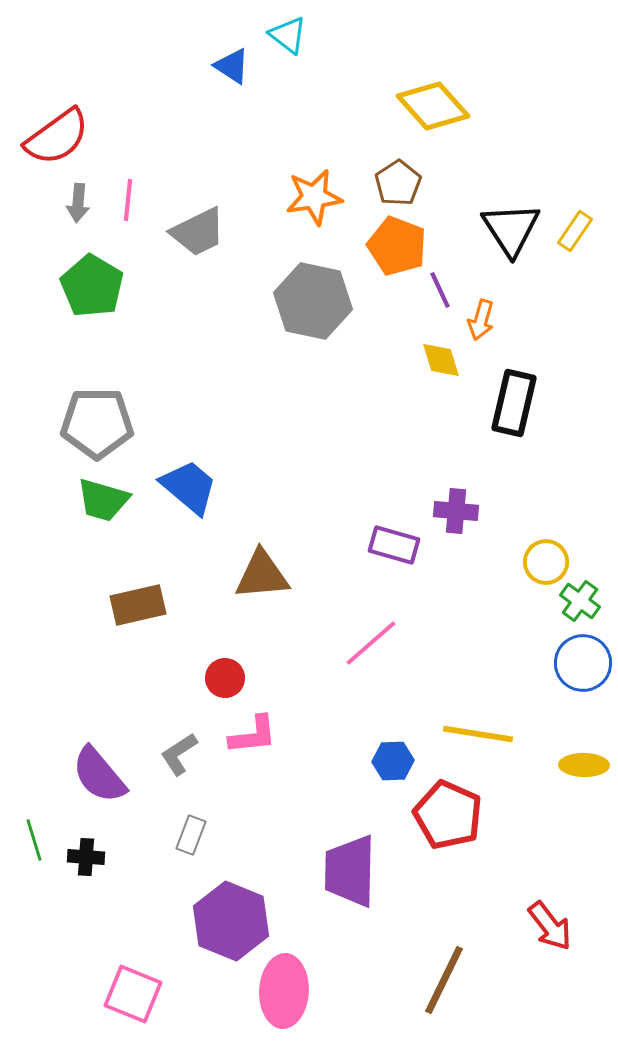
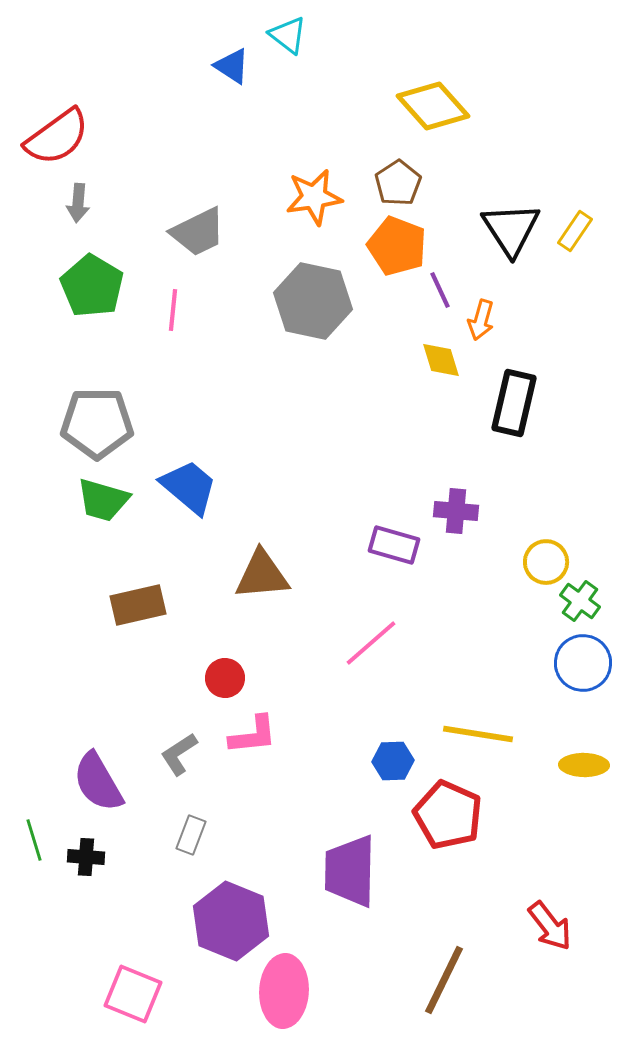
pink line at (128, 200): moved 45 px right, 110 px down
purple semicircle at (99, 775): moved 1 px left, 7 px down; rotated 10 degrees clockwise
